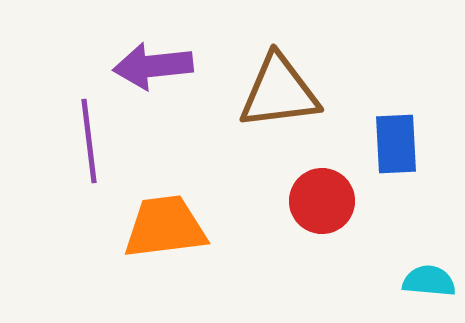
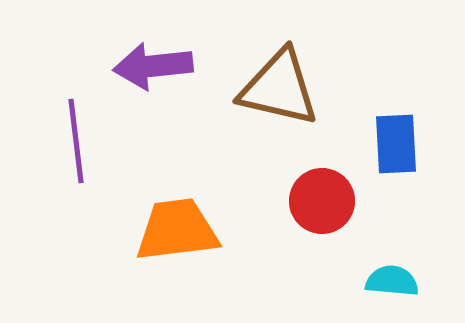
brown triangle: moved 4 px up; rotated 20 degrees clockwise
purple line: moved 13 px left
orange trapezoid: moved 12 px right, 3 px down
cyan semicircle: moved 37 px left
